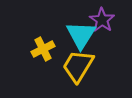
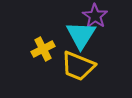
purple star: moved 7 px left, 4 px up
yellow trapezoid: rotated 99 degrees counterclockwise
